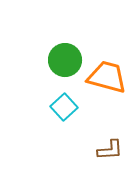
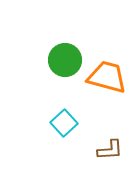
cyan square: moved 16 px down
